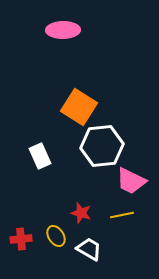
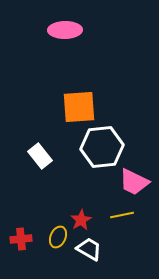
pink ellipse: moved 2 px right
orange square: rotated 36 degrees counterclockwise
white hexagon: moved 1 px down
white rectangle: rotated 15 degrees counterclockwise
pink trapezoid: moved 3 px right, 1 px down
red star: moved 7 px down; rotated 25 degrees clockwise
yellow ellipse: moved 2 px right, 1 px down; rotated 55 degrees clockwise
